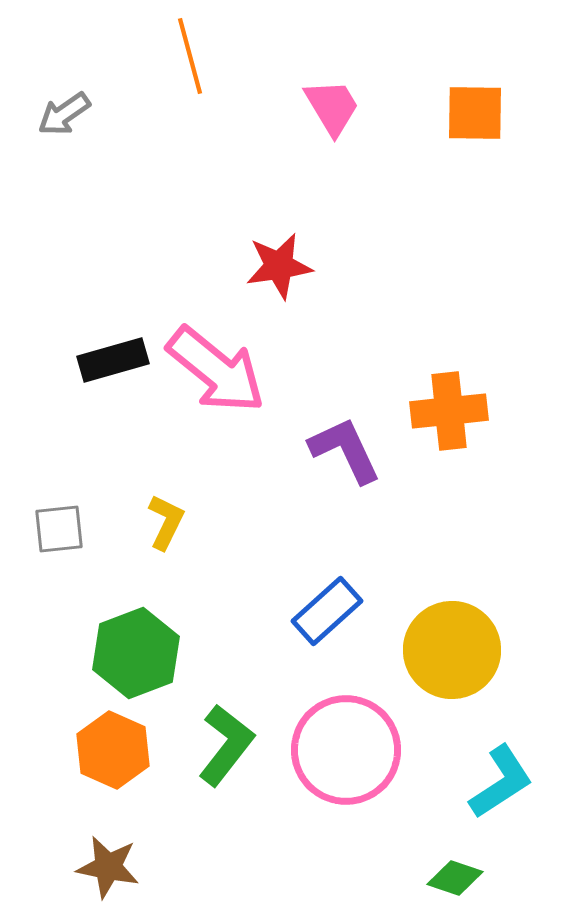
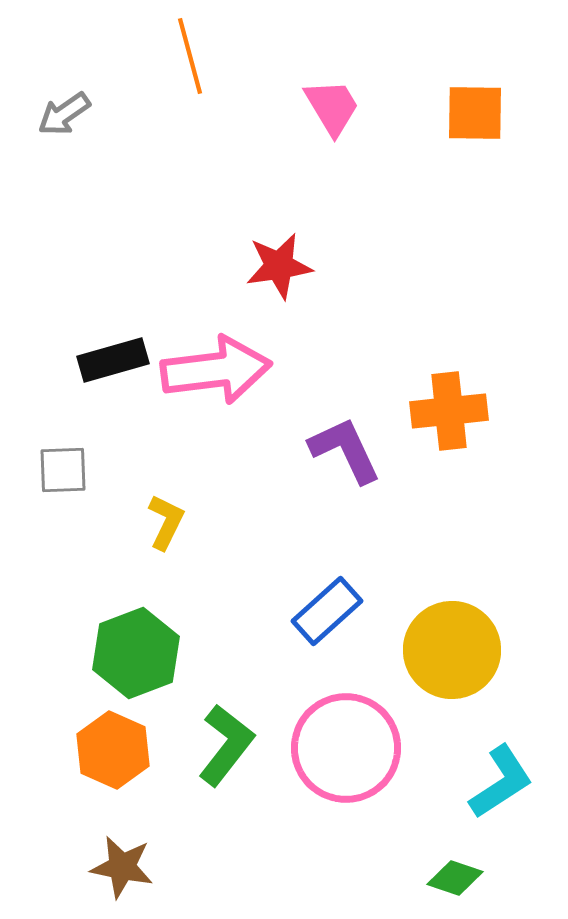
pink arrow: rotated 46 degrees counterclockwise
gray square: moved 4 px right, 59 px up; rotated 4 degrees clockwise
pink circle: moved 2 px up
brown star: moved 14 px right
